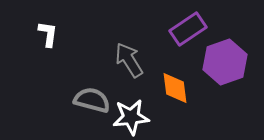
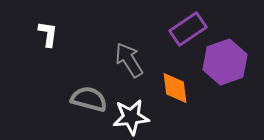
gray semicircle: moved 3 px left, 1 px up
